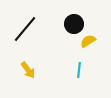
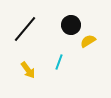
black circle: moved 3 px left, 1 px down
cyan line: moved 20 px left, 8 px up; rotated 14 degrees clockwise
